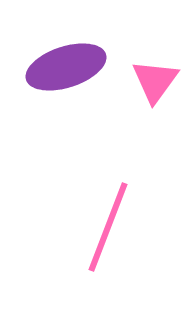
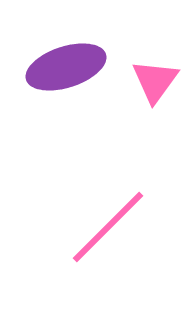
pink line: rotated 24 degrees clockwise
